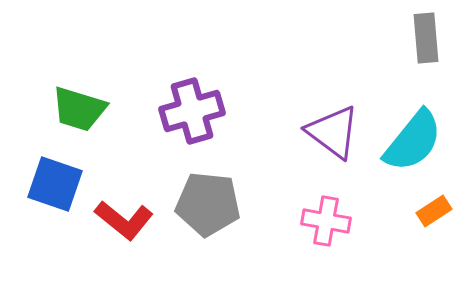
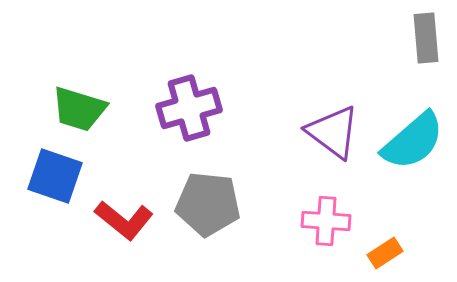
purple cross: moved 3 px left, 3 px up
cyan semicircle: rotated 10 degrees clockwise
blue square: moved 8 px up
orange rectangle: moved 49 px left, 42 px down
pink cross: rotated 6 degrees counterclockwise
